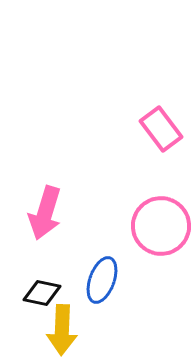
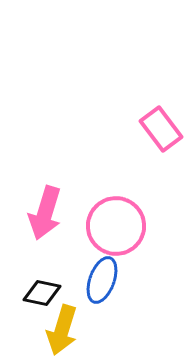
pink circle: moved 45 px left
yellow arrow: rotated 15 degrees clockwise
